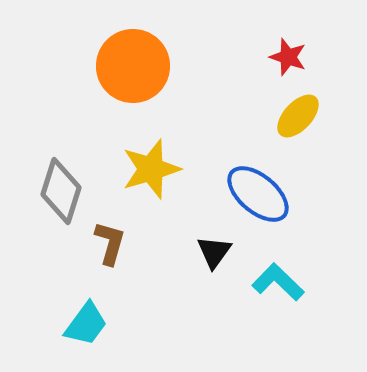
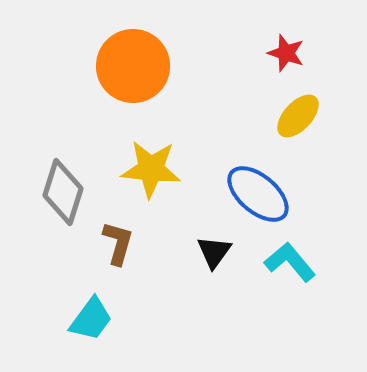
red star: moved 2 px left, 4 px up
yellow star: rotated 22 degrees clockwise
gray diamond: moved 2 px right, 1 px down
brown L-shape: moved 8 px right
cyan L-shape: moved 12 px right, 20 px up; rotated 6 degrees clockwise
cyan trapezoid: moved 5 px right, 5 px up
